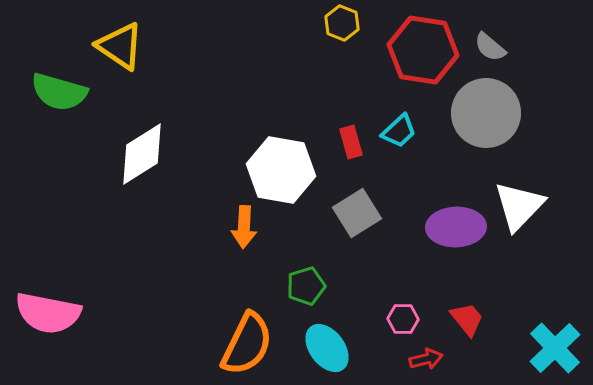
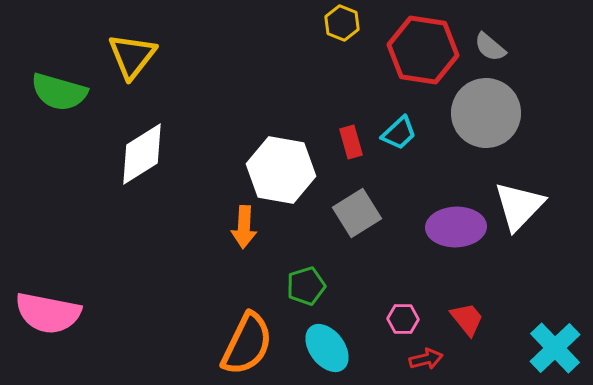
yellow triangle: moved 12 px right, 10 px down; rotated 34 degrees clockwise
cyan trapezoid: moved 2 px down
